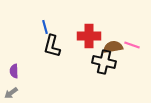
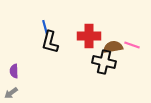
black L-shape: moved 2 px left, 4 px up
